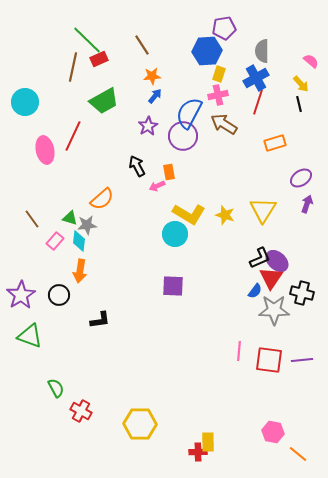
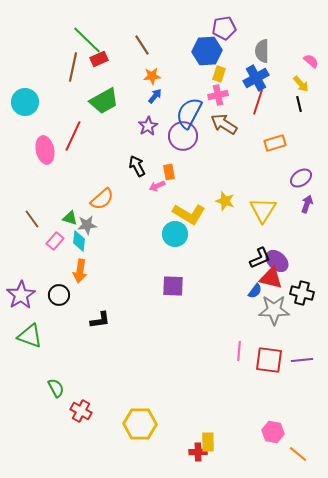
yellow star at (225, 215): moved 14 px up
red triangle at (271, 278): rotated 50 degrees counterclockwise
